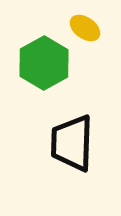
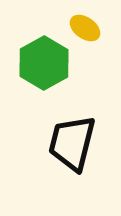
black trapezoid: rotated 12 degrees clockwise
